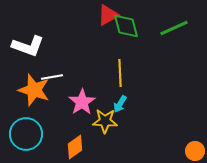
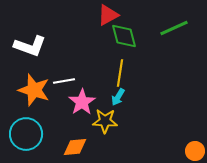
green diamond: moved 2 px left, 10 px down
white L-shape: moved 2 px right
yellow line: rotated 12 degrees clockwise
white line: moved 12 px right, 4 px down
cyan arrow: moved 2 px left, 7 px up
orange diamond: rotated 30 degrees clockwise
